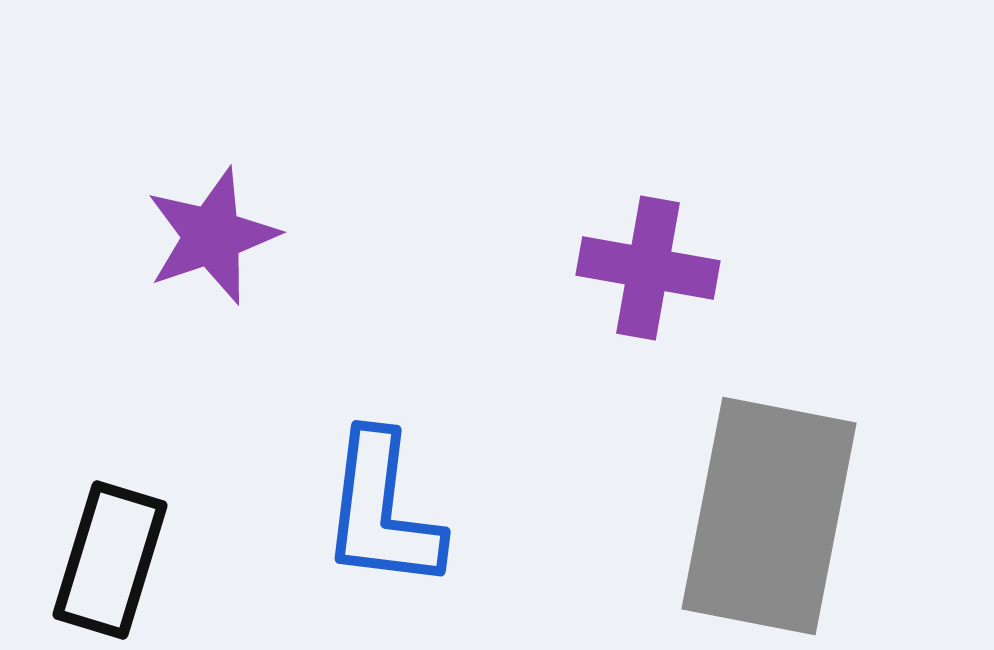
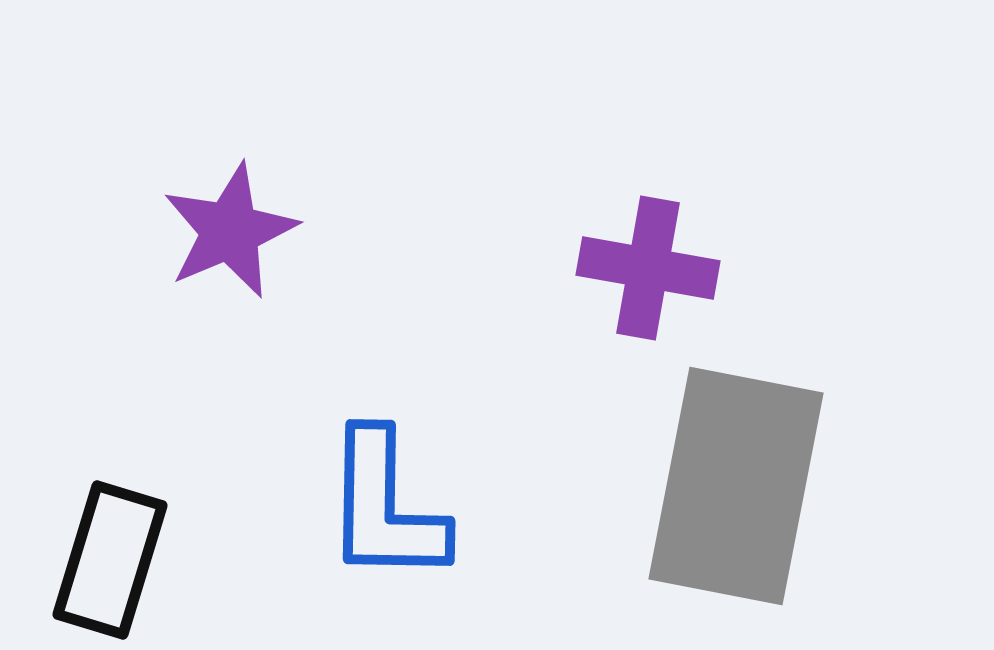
purple star: moved 18 px right, 5 px up; rotated 4 degrees counterclockwise
blue L-shape: moved 3 px right, 4 px up; rotated 6 degrees counterclockwise
gray rectangle: moved 33 px left, 30 px up
